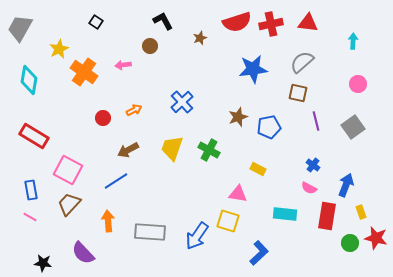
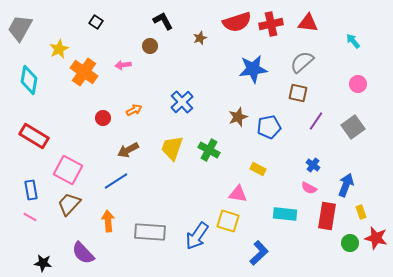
cyan arrow at (353, 41): rotated 42 degrees counterclockwise
purple line at (316, 121): rotated 48 degrees clockwise
